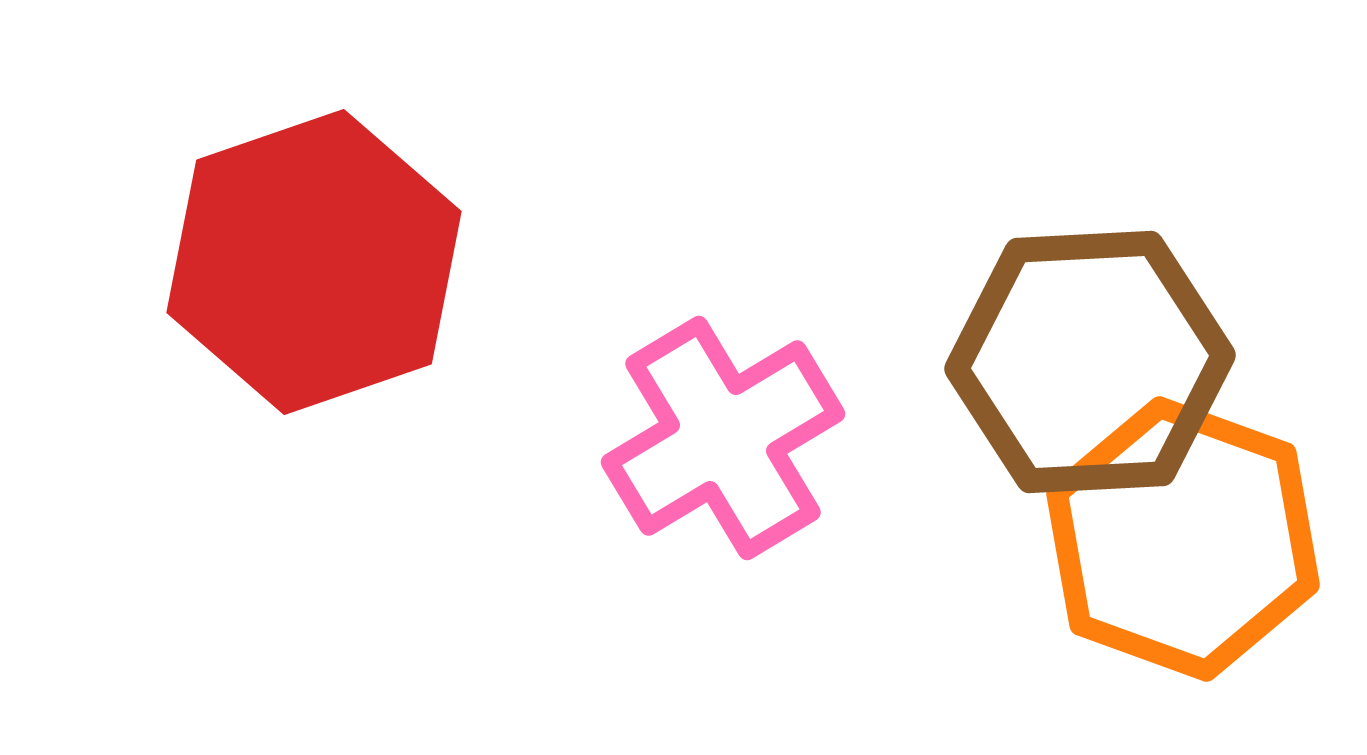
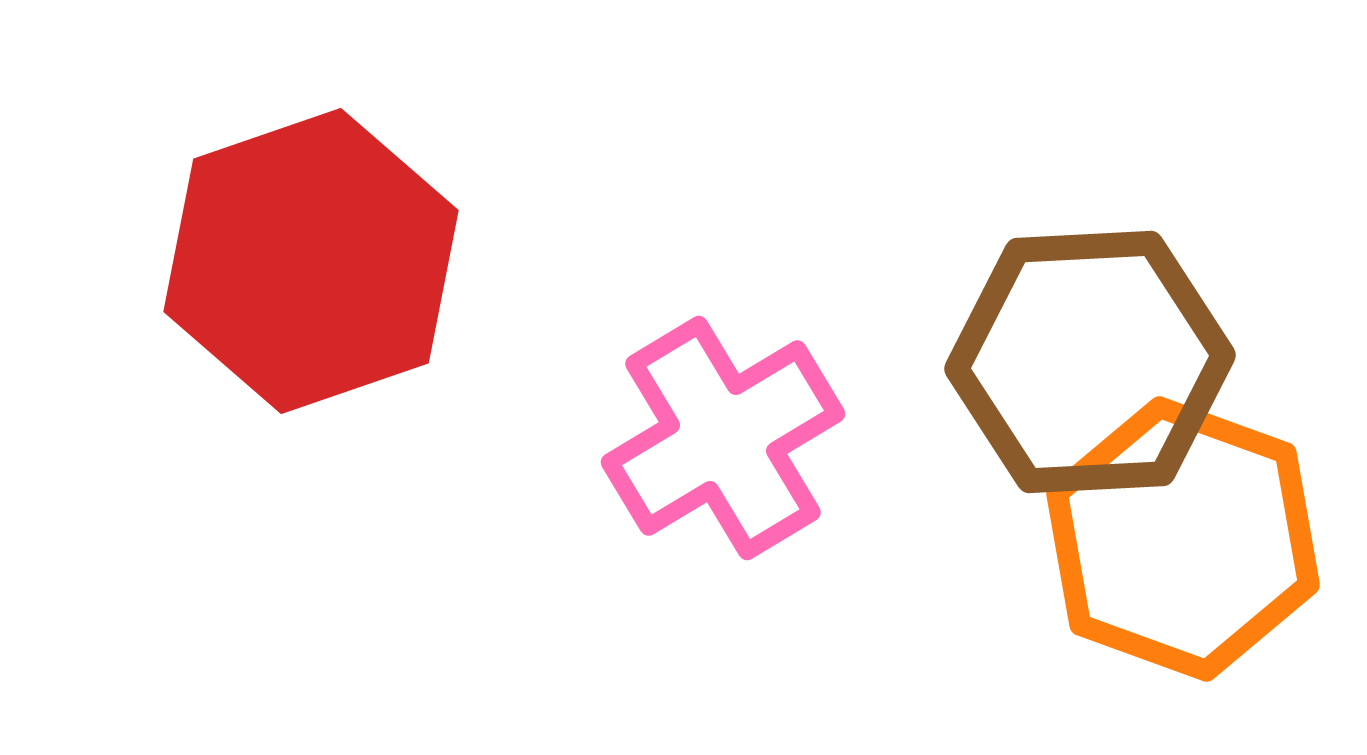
red hexagon: moved 3 px left, 1 px up
